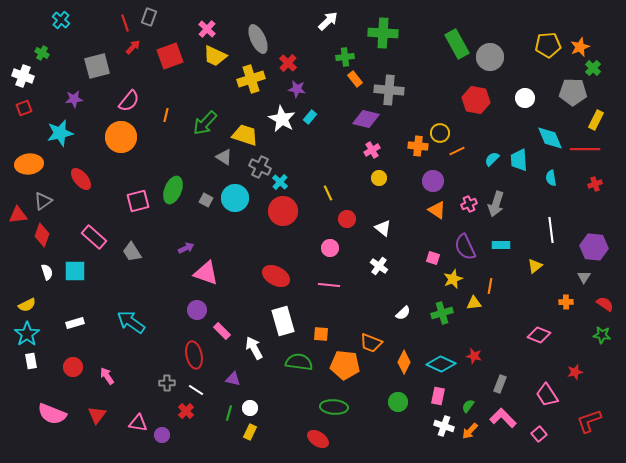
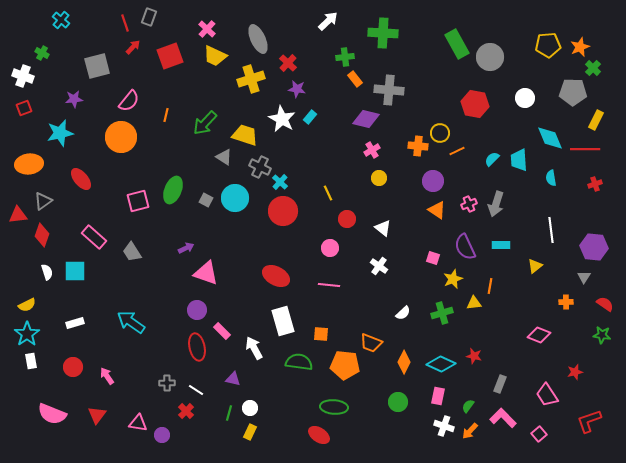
red hexagon at (476, 100): moved 1 px left, 4 px down
red ellipse at (194, 355): moved 3 px right, 8 px up
red ellipse at (318, 439): moved 1 px right, 4 px up
